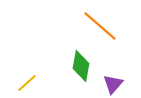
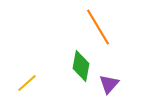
orange line: moved 2 px left, 1 px down; rotated 18 degrees clockwise
purple triangle: moved 4 px left
